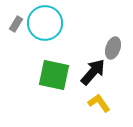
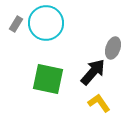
cyan circle: moved 1 px right
green square: moved 6 px left, 4 px down
